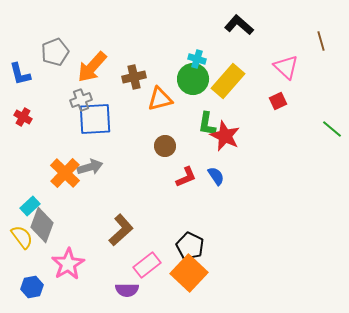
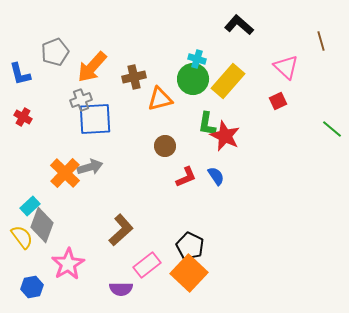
purple semicircle: moved 6 px left, 1 px up
